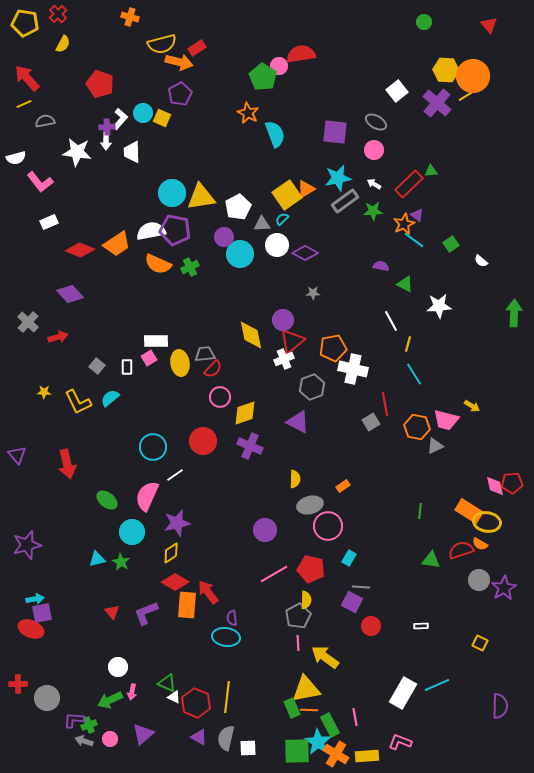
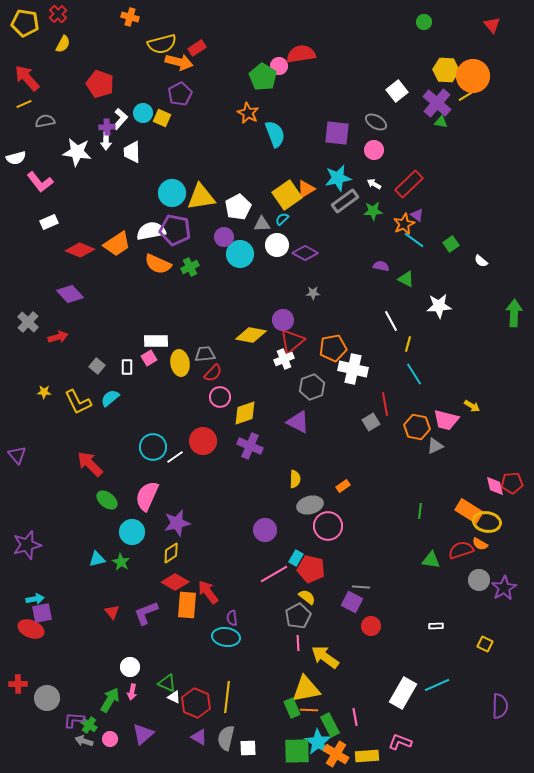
red triangle at (489, 25): moved 3 px right
purple square at (335, 132): moved 2 px right, 1 px down
green triangle at (431, 171): moved 10 px right, 49 px up; rotated 16 degrees clockwise
green triangle at (405, 284): moved 1 px right, 5 px up
yellow diamond at (251, 335): rotated 68 degrees counterclockwise
red semicircle at (213, 369): moved 4 px down
red arrow at (67, 464): moved 23 px right; rotated 148 degrees clockwise
white line at (175, 475): moved 18 px up
cyan rectangle at (349, 558): moved 53 px left
yellow semicircle at (306, 600): moved 1 px right, 3 px up; rotated 54 degrees counterclockwise
white rectangle at (421, 626): moved 15 px right
yellow square at (480, 643): moved 5 px right, 1 px down
white circle at (118, 667): moved 12 px right
green arrow at (110, 700): rotated 145 degrees clockwise
green cross at (89, 725): rotated 35 degrees counterclockwise
